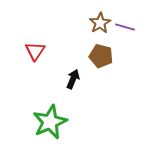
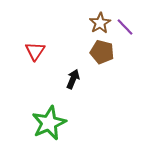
purple line: rotated 30 degrees clockwise
brown pentagon: moved 1 px right, 4 px up
green star: moved 1 px left, 1 px down
